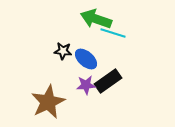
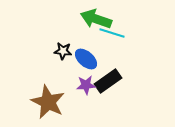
cyan line: moved 1 px left
brown star: rotated 20 degrees counterclockwise
